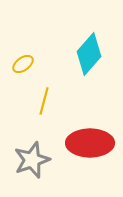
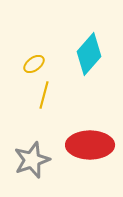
yellow ellipse: moved 11 px right
yellow line: moved 6 px up
red ellipse: moved 2 px down
